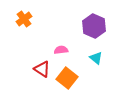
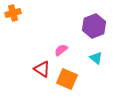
orange cross: moved 11 px left, 6 px up; rotated 21 degrees clockwise
purple hexagon: rotated 15 degrees clockwise
pink semicircle: rotated 32 degrees counterclockwise
orange square: moved 1 px down; rotated 15 degrees counterclockwise
